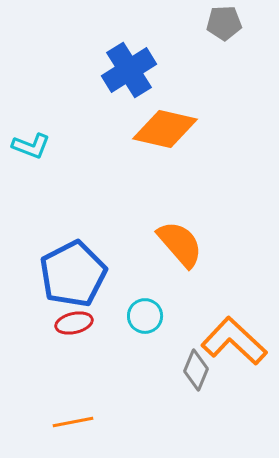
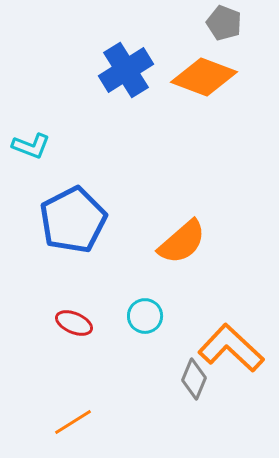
gray pentagon: rotated 24 degrees clockwise
blue cross: moved 3 px left
orange diamond: moved 39 px right, 52 px up; rotated 8 degrees clockwise
orange semicircle: moved 2 px right, 2 px up; rotated 90 degrees clockwise
blue pentagon: moved 54 px up
red ellipse: rotated 36 degrees clockwise
orange L-shape: moved 3 px left, 7 px down
gray diamond: moved 2 px left, 9 px down
orange line: rotated 21 degrees counterclockwise
